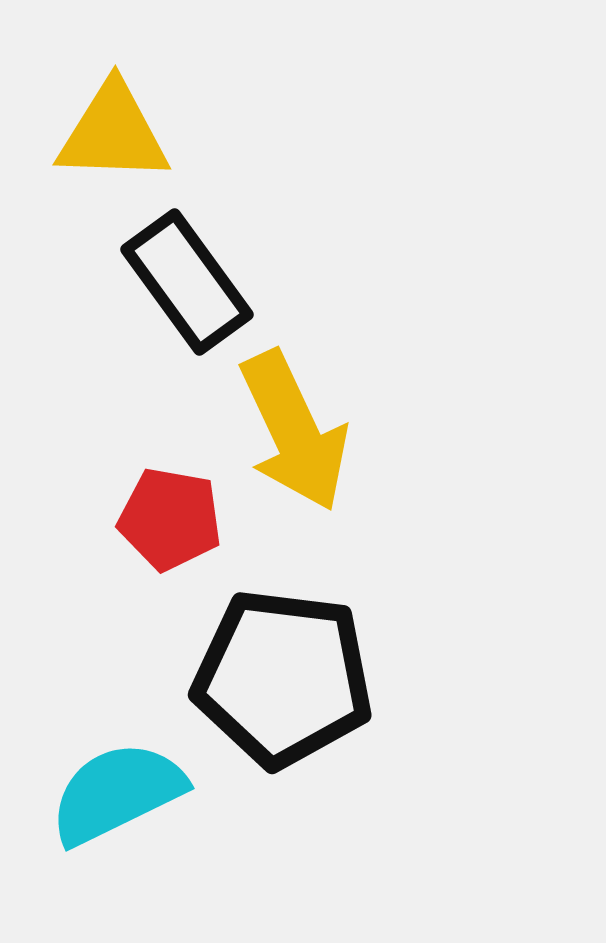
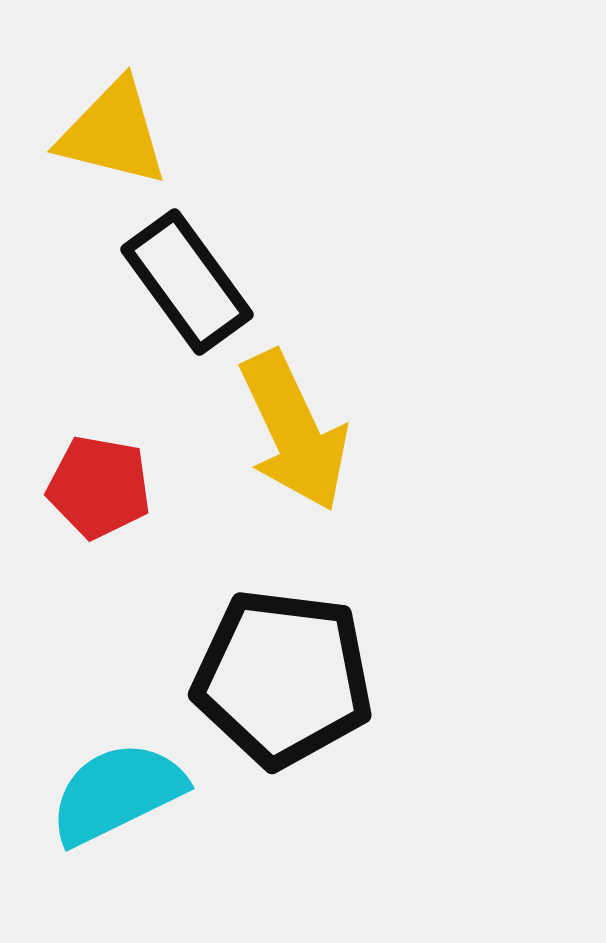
yellow triangle: rotated 12 degrees clockwise
red pentagon: moved 71 px left, 32 px up
